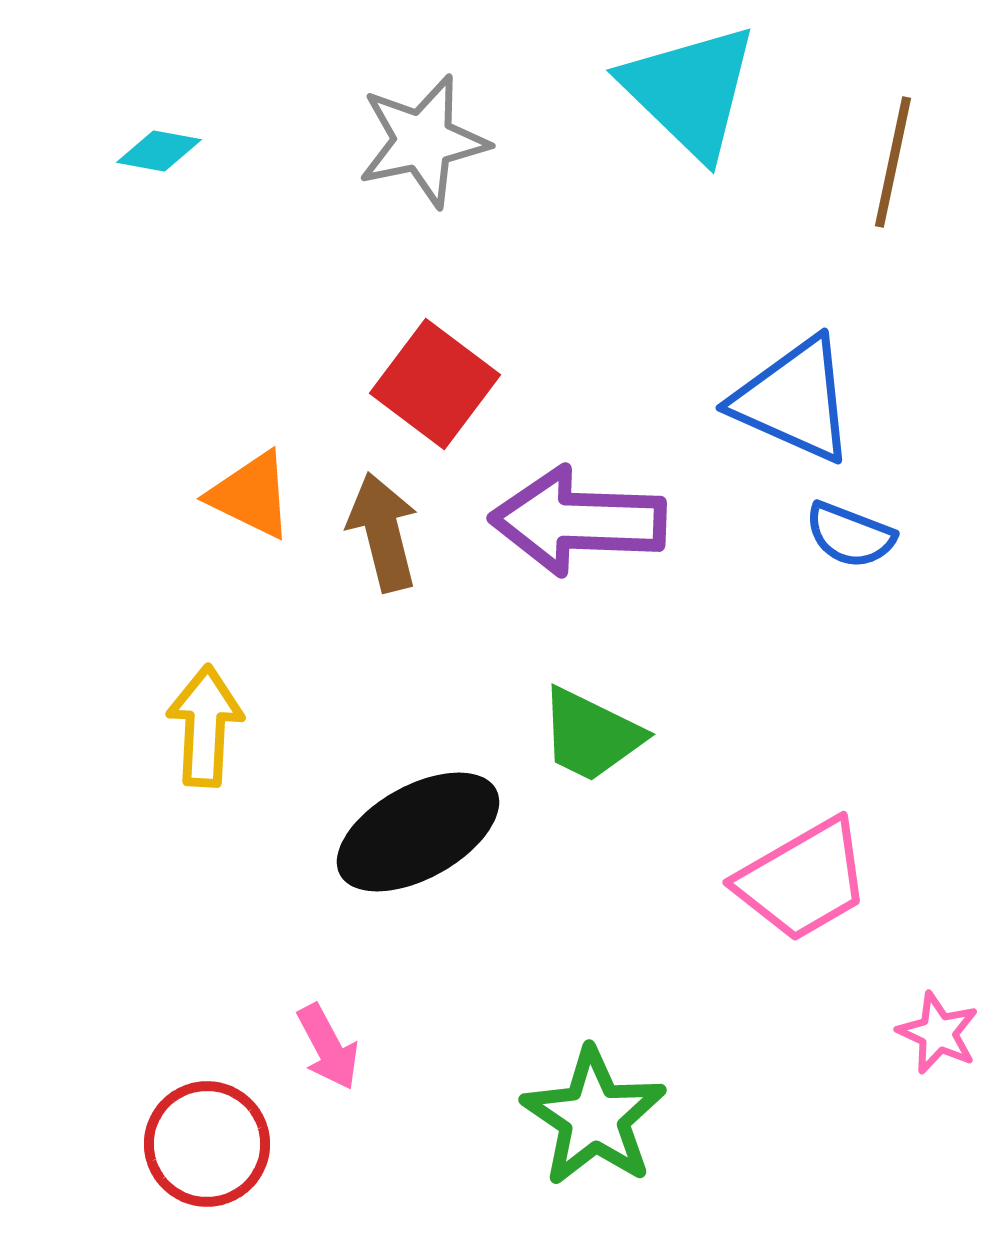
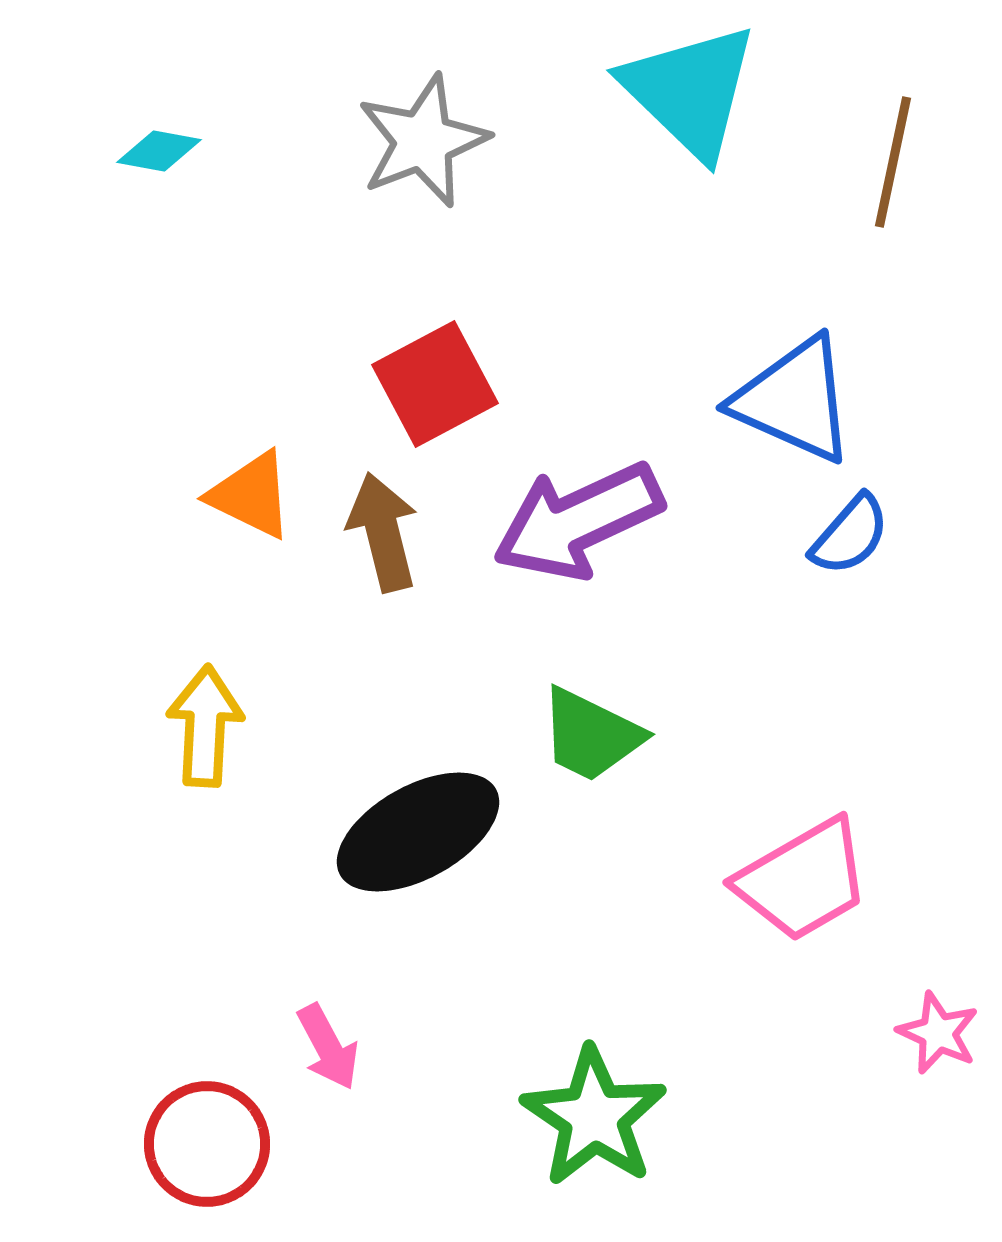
gray star: rotated 9 degrees counterclockwise
red square: rotated 25 degrees clockwise
purple arrow: rotated 27 degrees counterclockwise
blue semicircle: rotated 70 degrees counterclockwise
